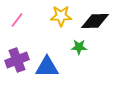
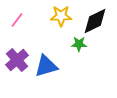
black diamond: rotated 24 degrees counterclockwise
green star: moved 3 px up
purple cross: rotated 20 degrees counterclockwise
blue triangle: moved 1 px left, 1 px up; rotated 15 degrees counterclockwise
